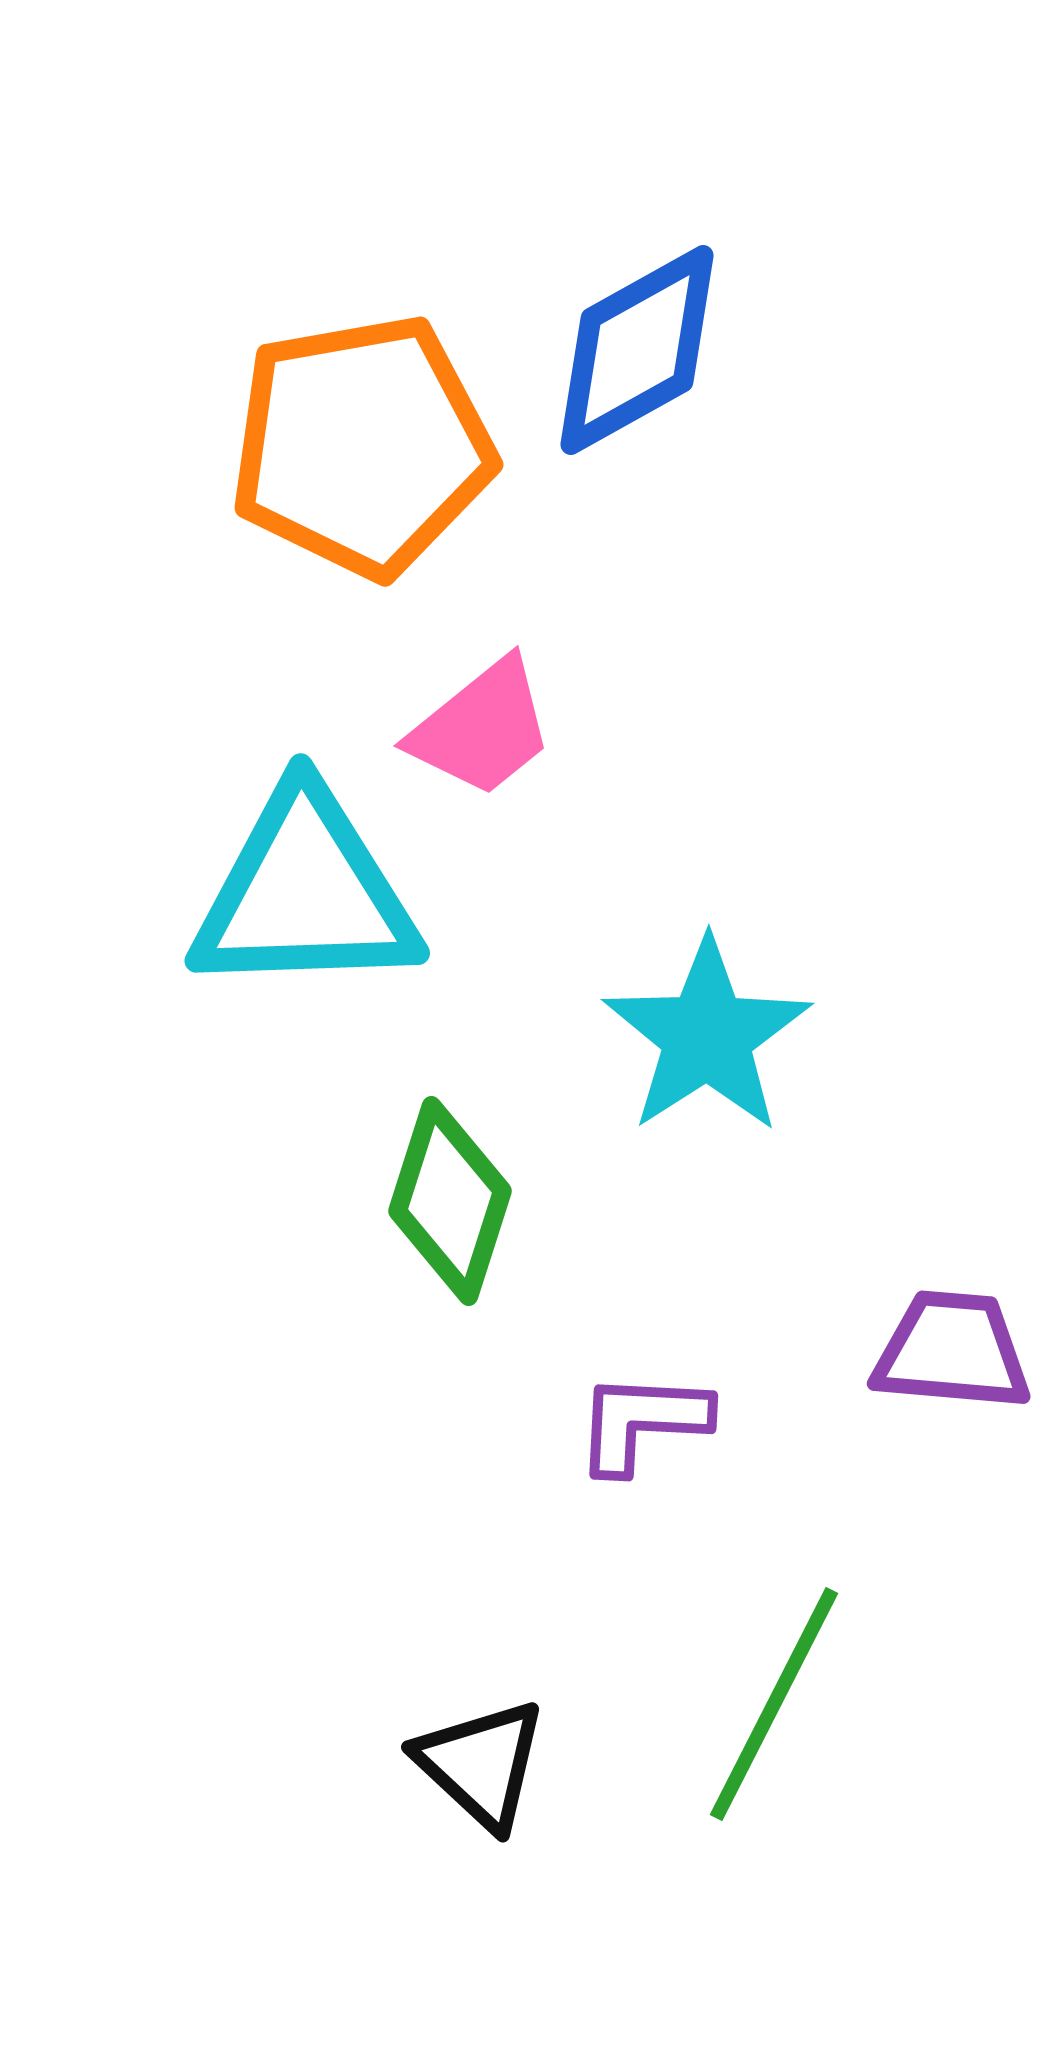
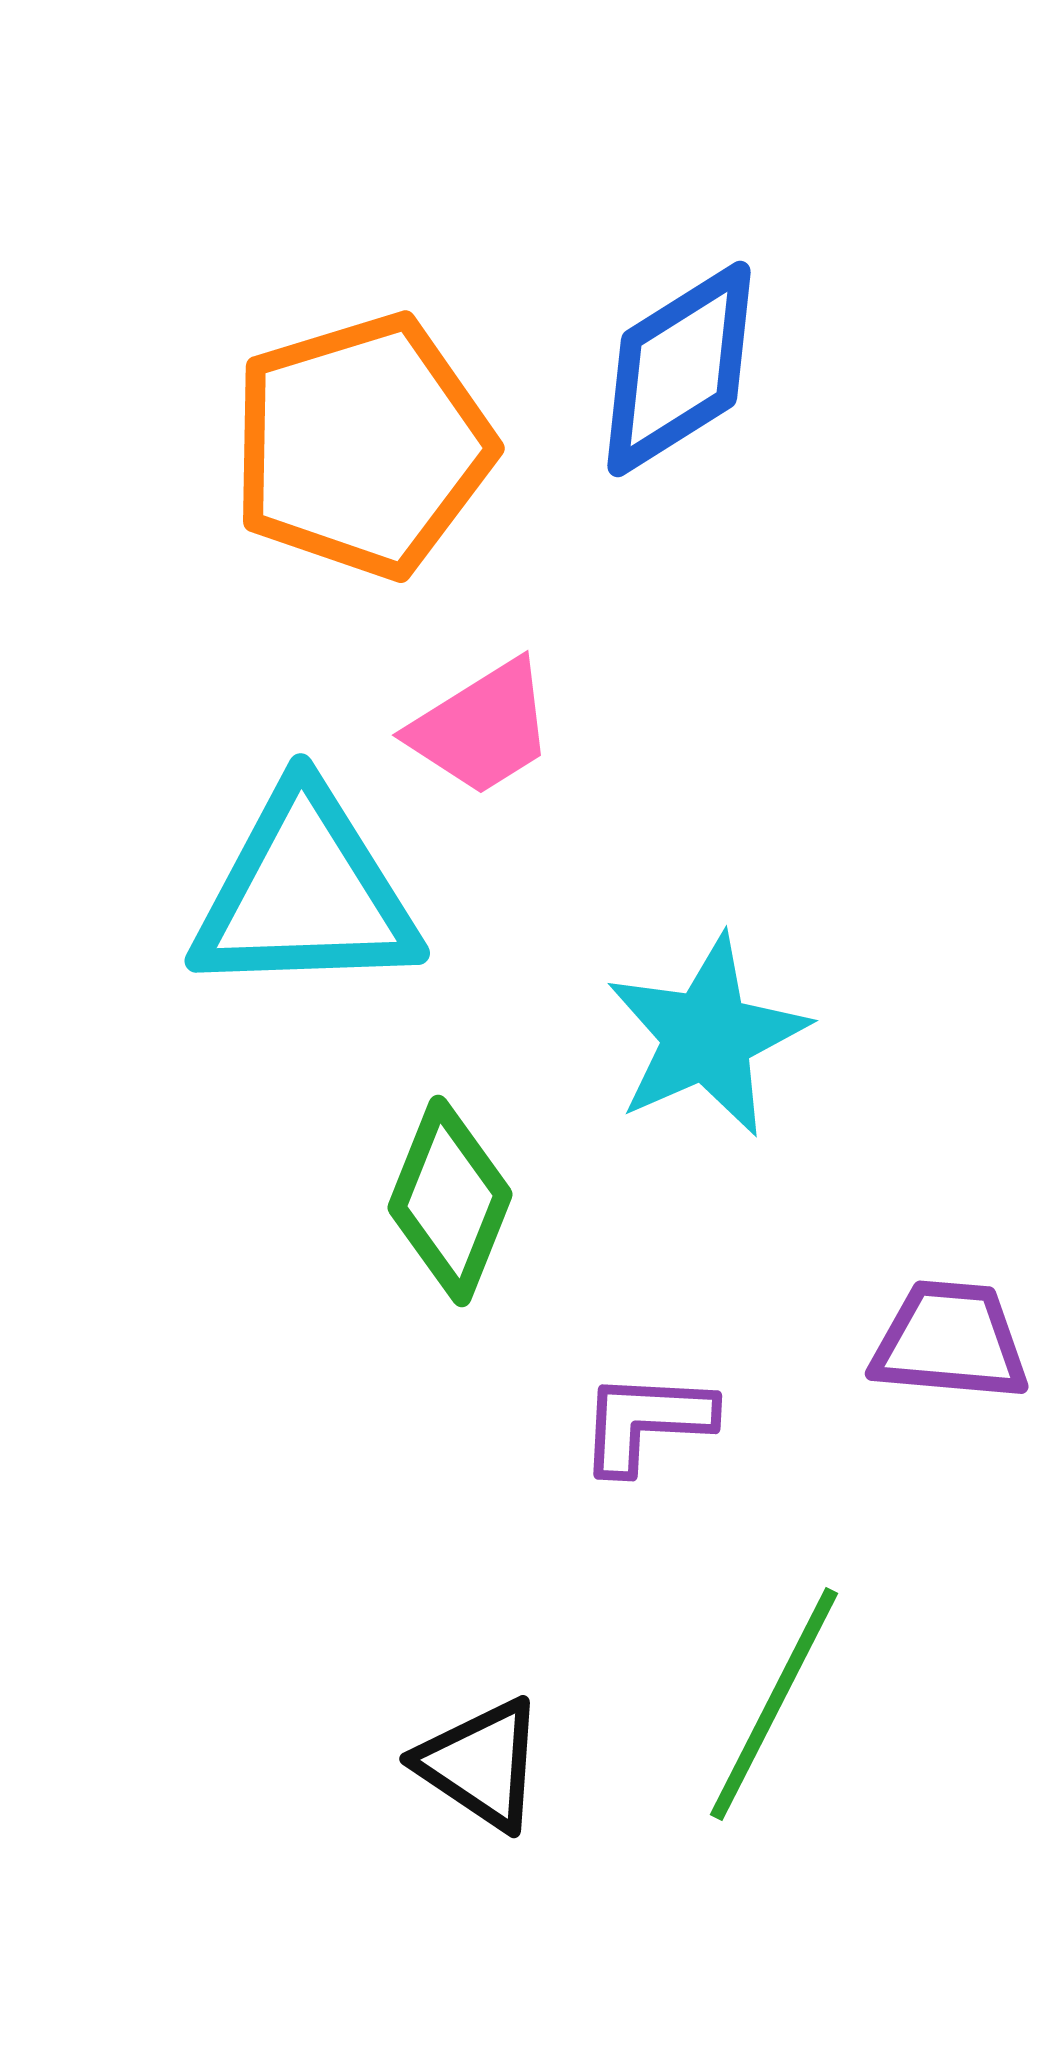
blue diamond: moved 42 px right, 19 px down; rotated 3 degrees counterclockwise
orange pentagon: rotated 7 degrees counterclockwise
pink trapezoid: rotated 7 degrees clockwise
cyan star: rotated 9 degrees clockwise
green diamond: rotated 4 degrees clockwise
purple trapezoid: moved 2 px left, 10 px up
purple L-shape: moved 4 px right
black triangle: rotated 9 degrees counterclockwise
